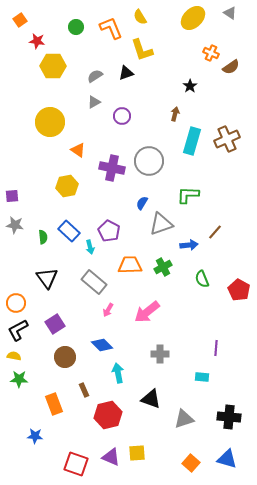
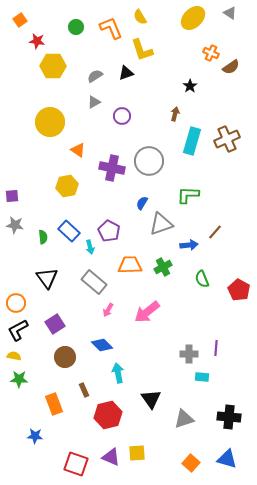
gray cross at (160, 354): moved 29 px right
black triangle at (151, 399): rotated 35 degrees clockwise
